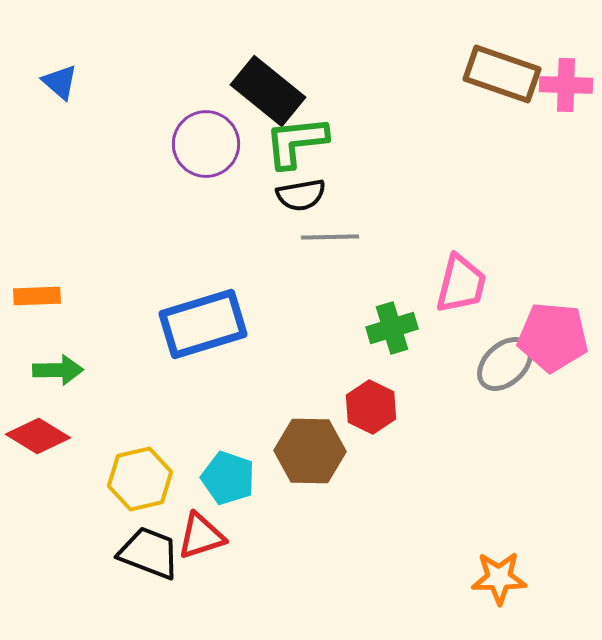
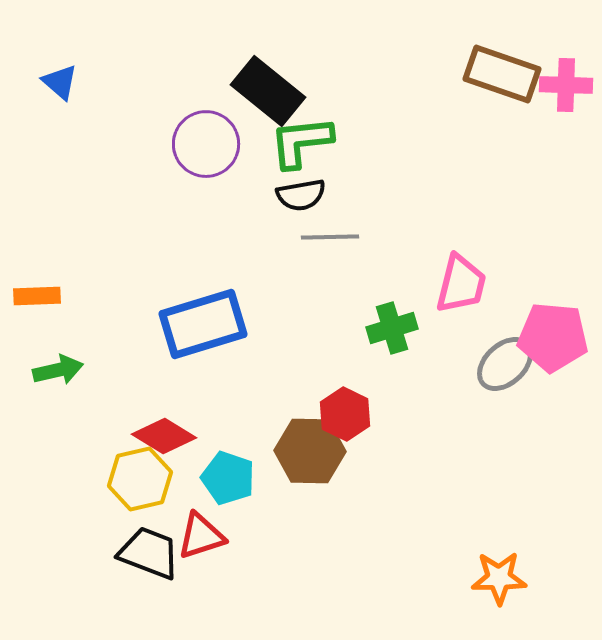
green L-shape: moved 5 px right
green arrow: rotated 12 degrees counterclockwise
red hexagon: moved 26 px left, 7 px down
red diamond: moved 126 px right
